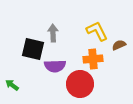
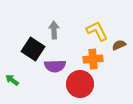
gray arrow: moved 1 px right, 3 px up
black square: rotated 20 degrees clockwise
green arrow: moved 5 px up
